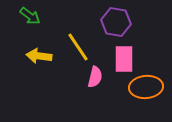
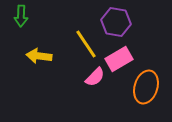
green arrow: moved 9 px left; rotated 55 degrees clockwise
yellow line: moved 8 px right, 3 px up
pink rectangle: moved 5 px left; rotated 60 degrees clockwise
pink semicircle: rotated 30 degrees clockwise
orange ellipse: rotated 68 degrees counterclockwise
